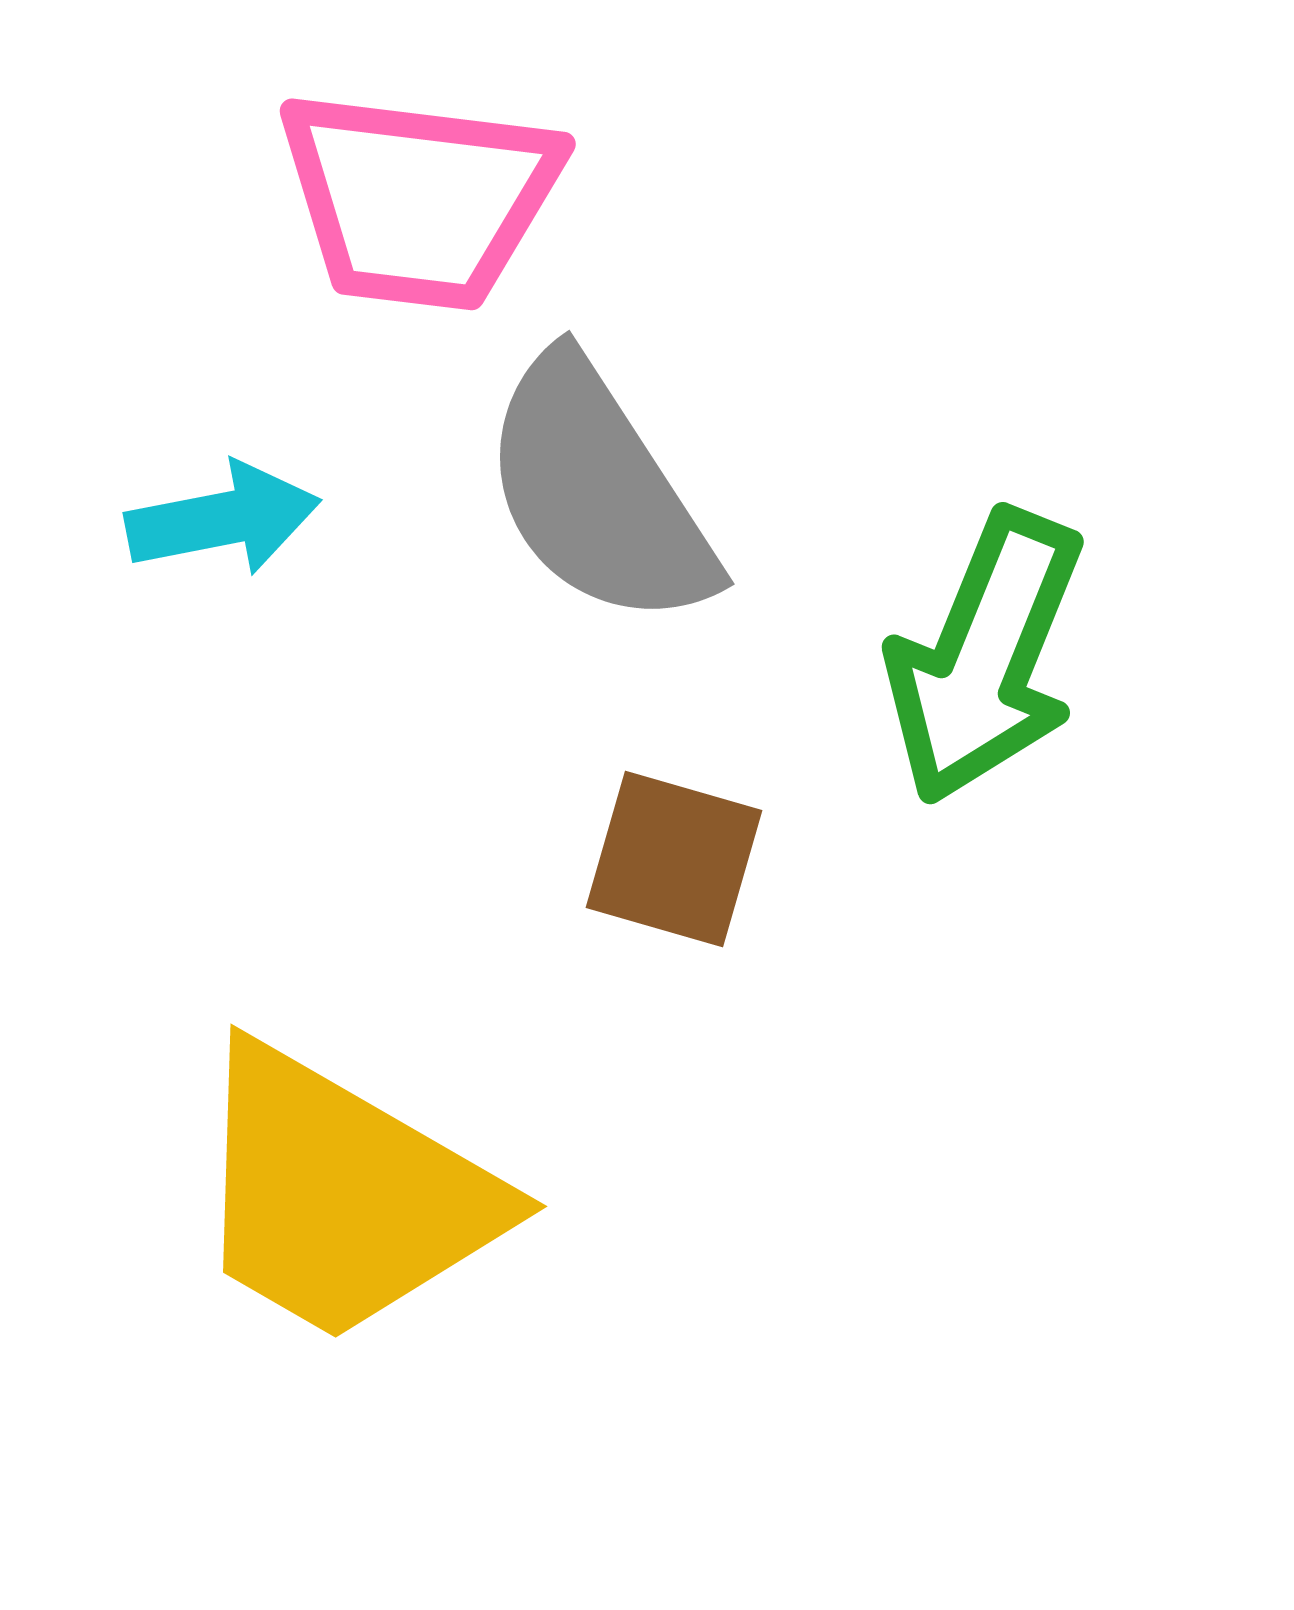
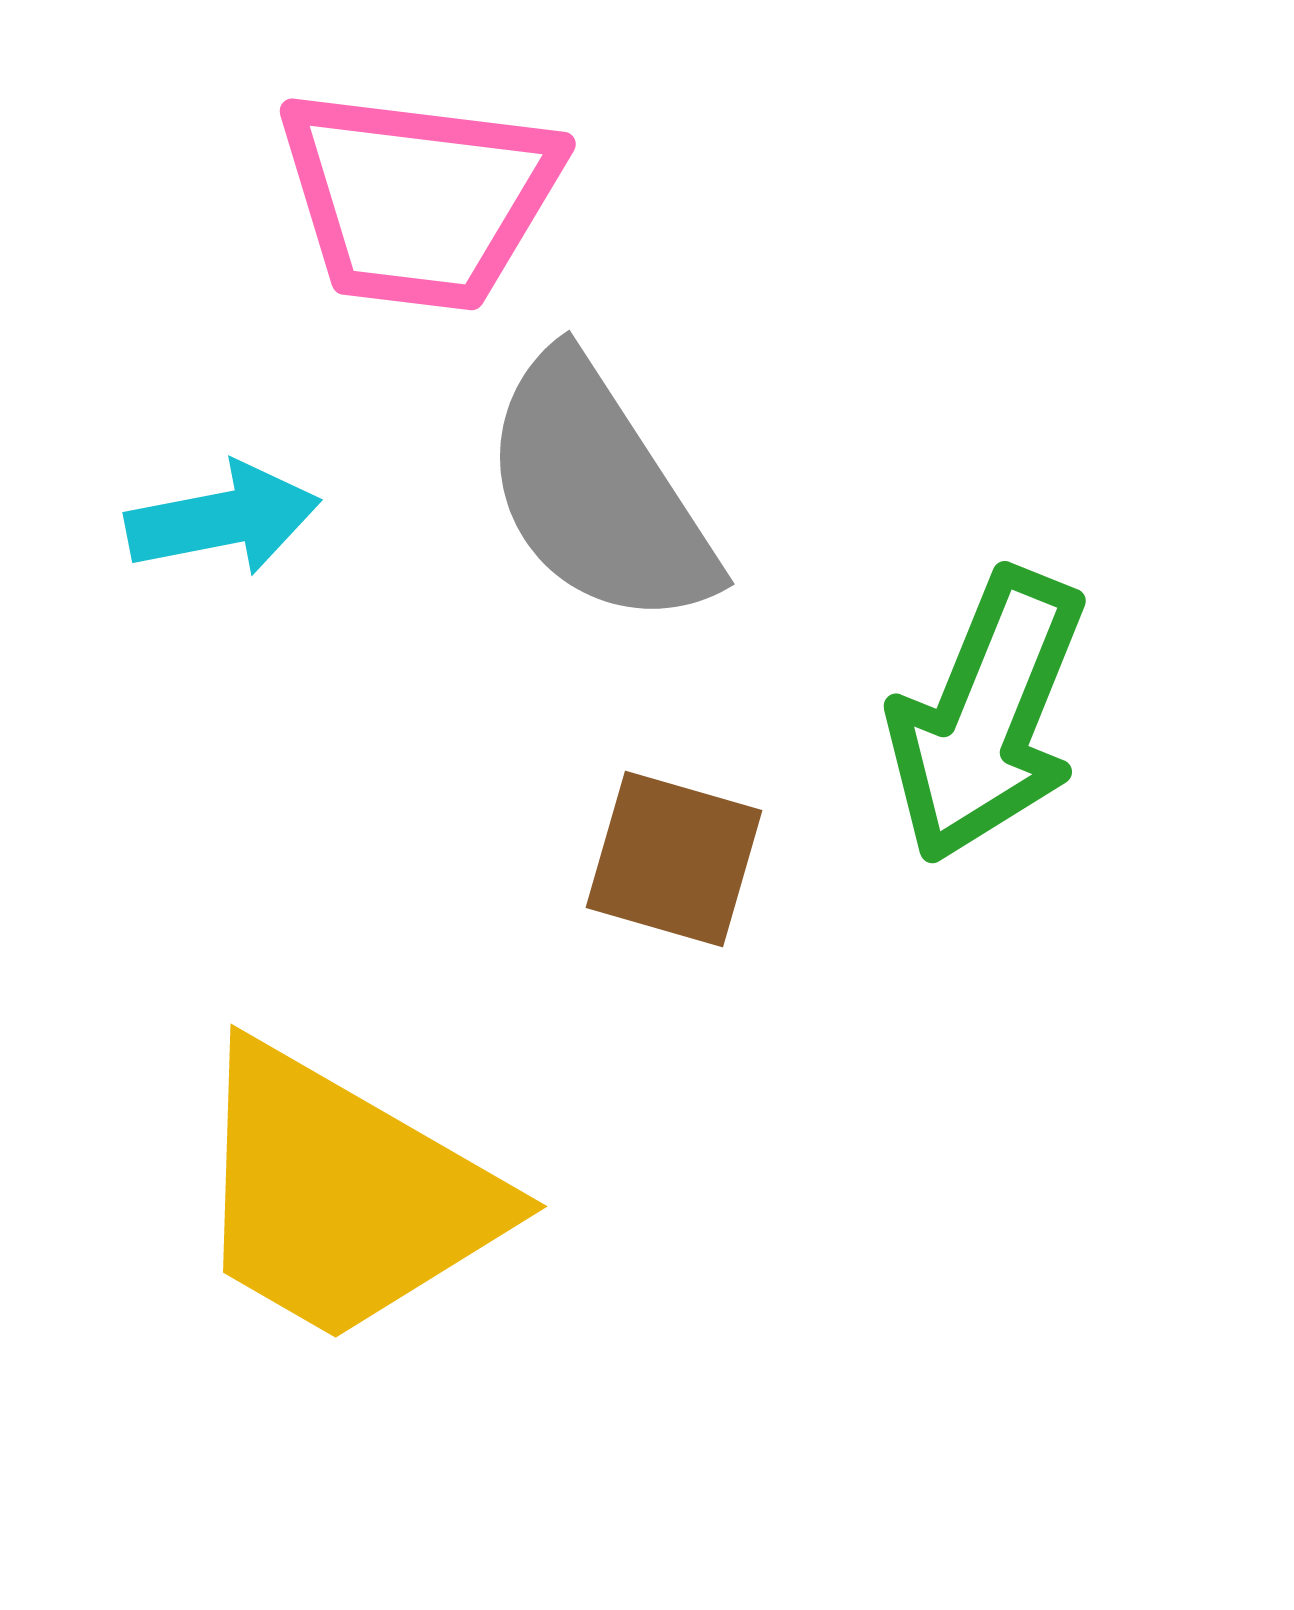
green arrow: moved 2 px right, 59 px down
